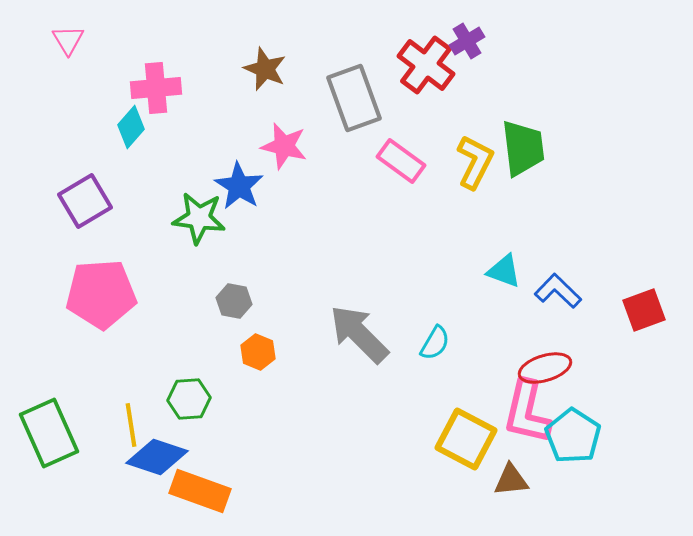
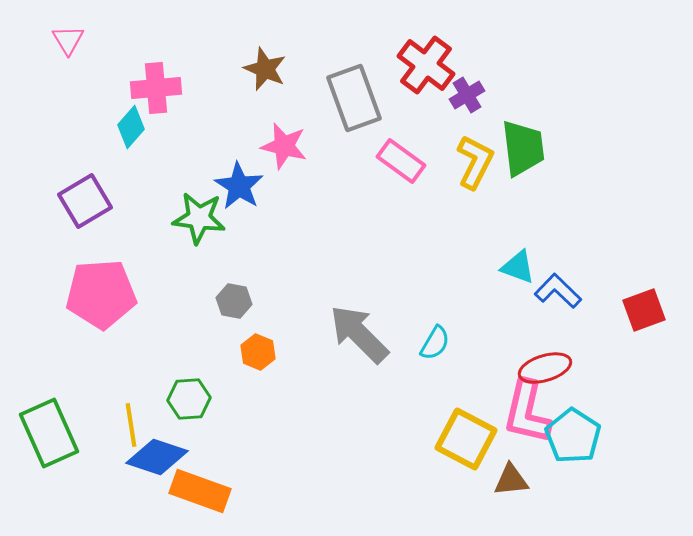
purple cross: moved 54 px down
cyan triangle: moved 14 px right, 4 px up
